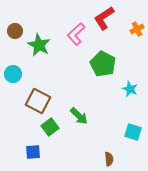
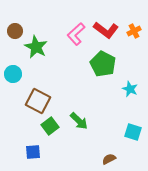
red L-shape: moved 2 px right, 12 px down; rotated 110 degrees counterclockwise
orange cross: moved 3 px left, 2 px down
green star: moved 3 px left, 2 px down
green arrow: moved 5 px down
green square: moved 1 px up
brown semicircle: rotated 112 degrees counterclockwise
